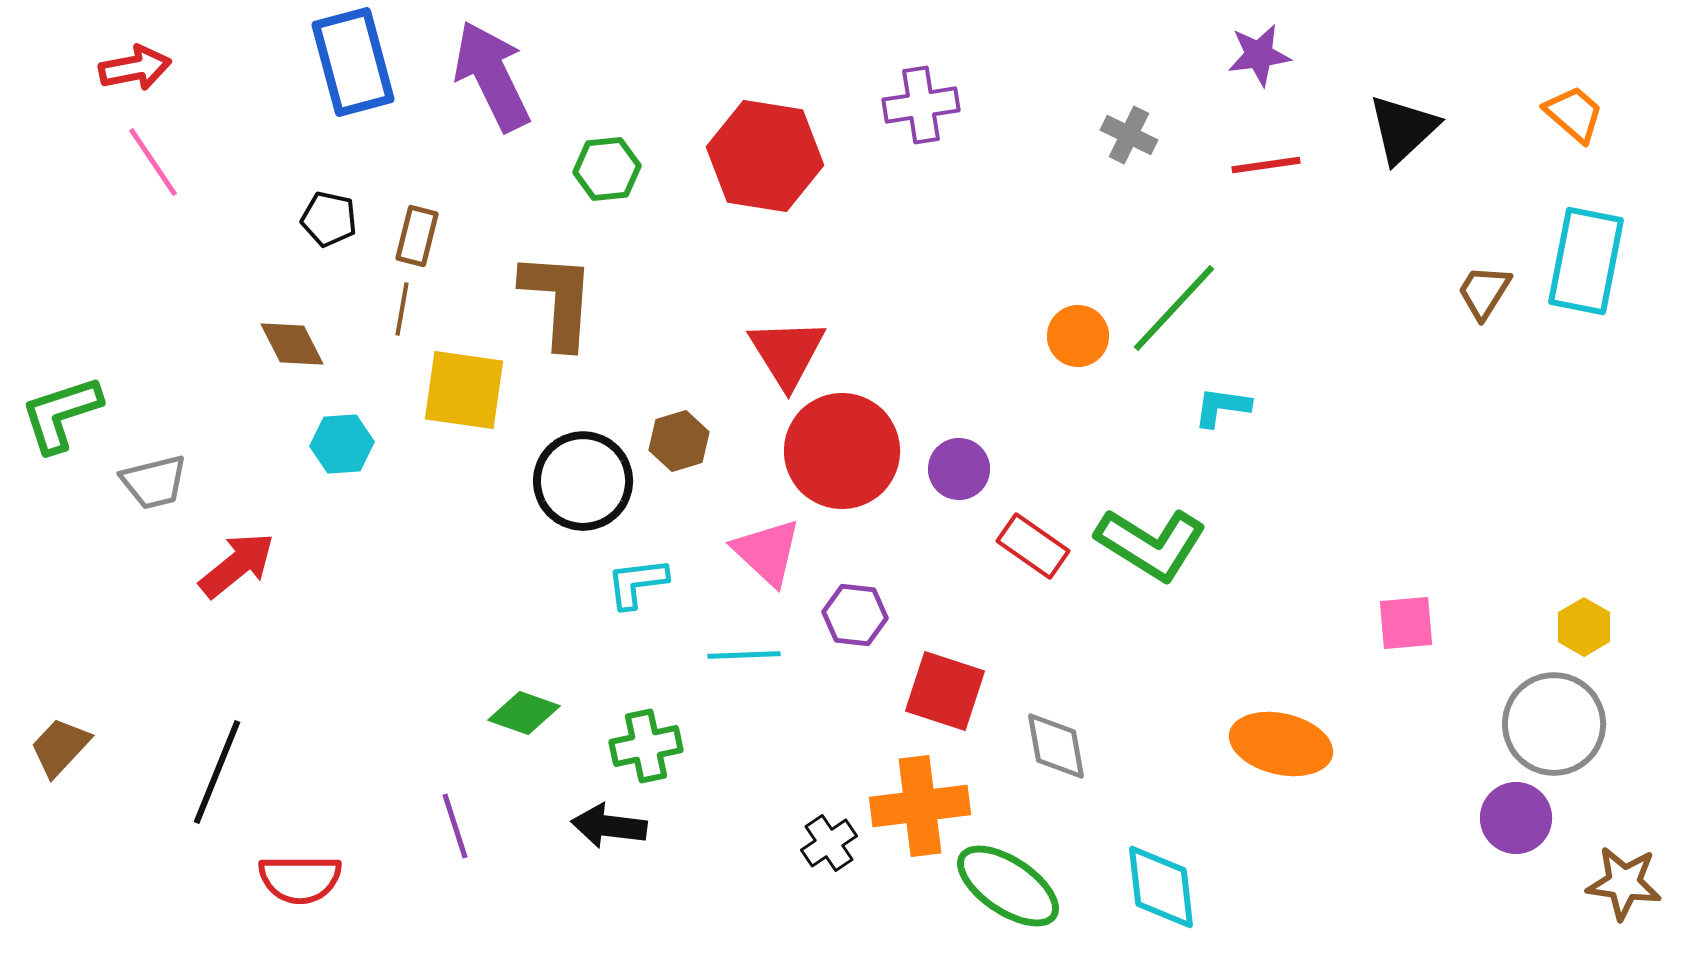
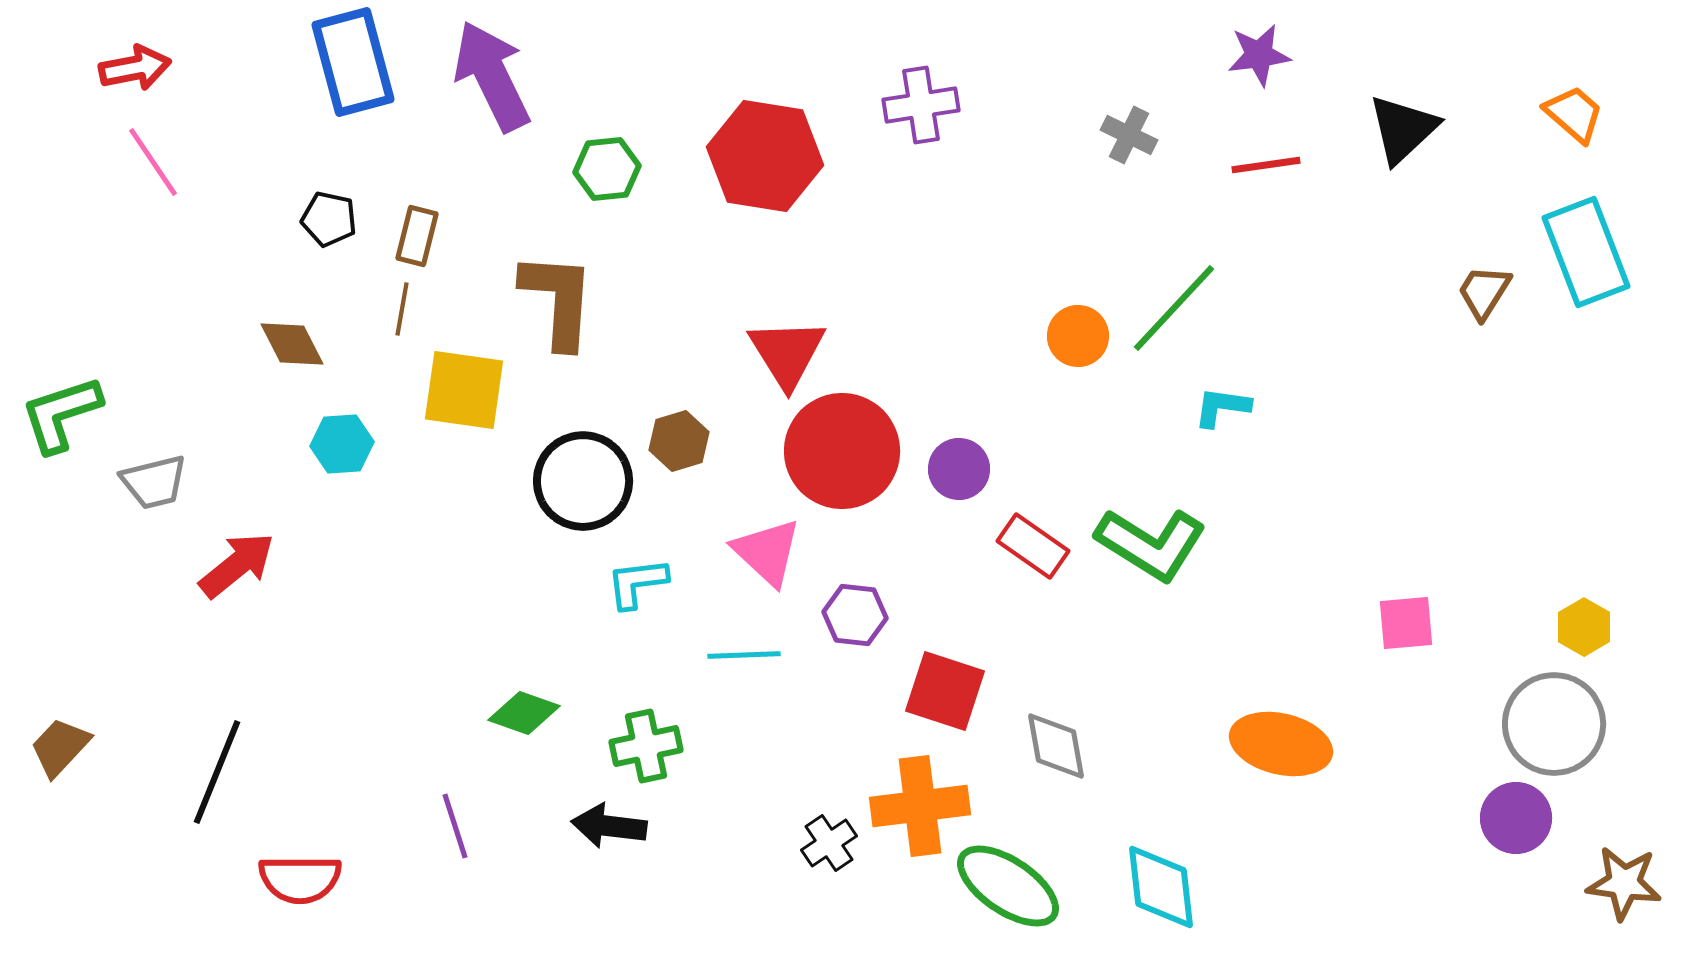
cyan rectangle at (1586, 261): moved 9 px up; rotated 32 degrees counterclockwise
